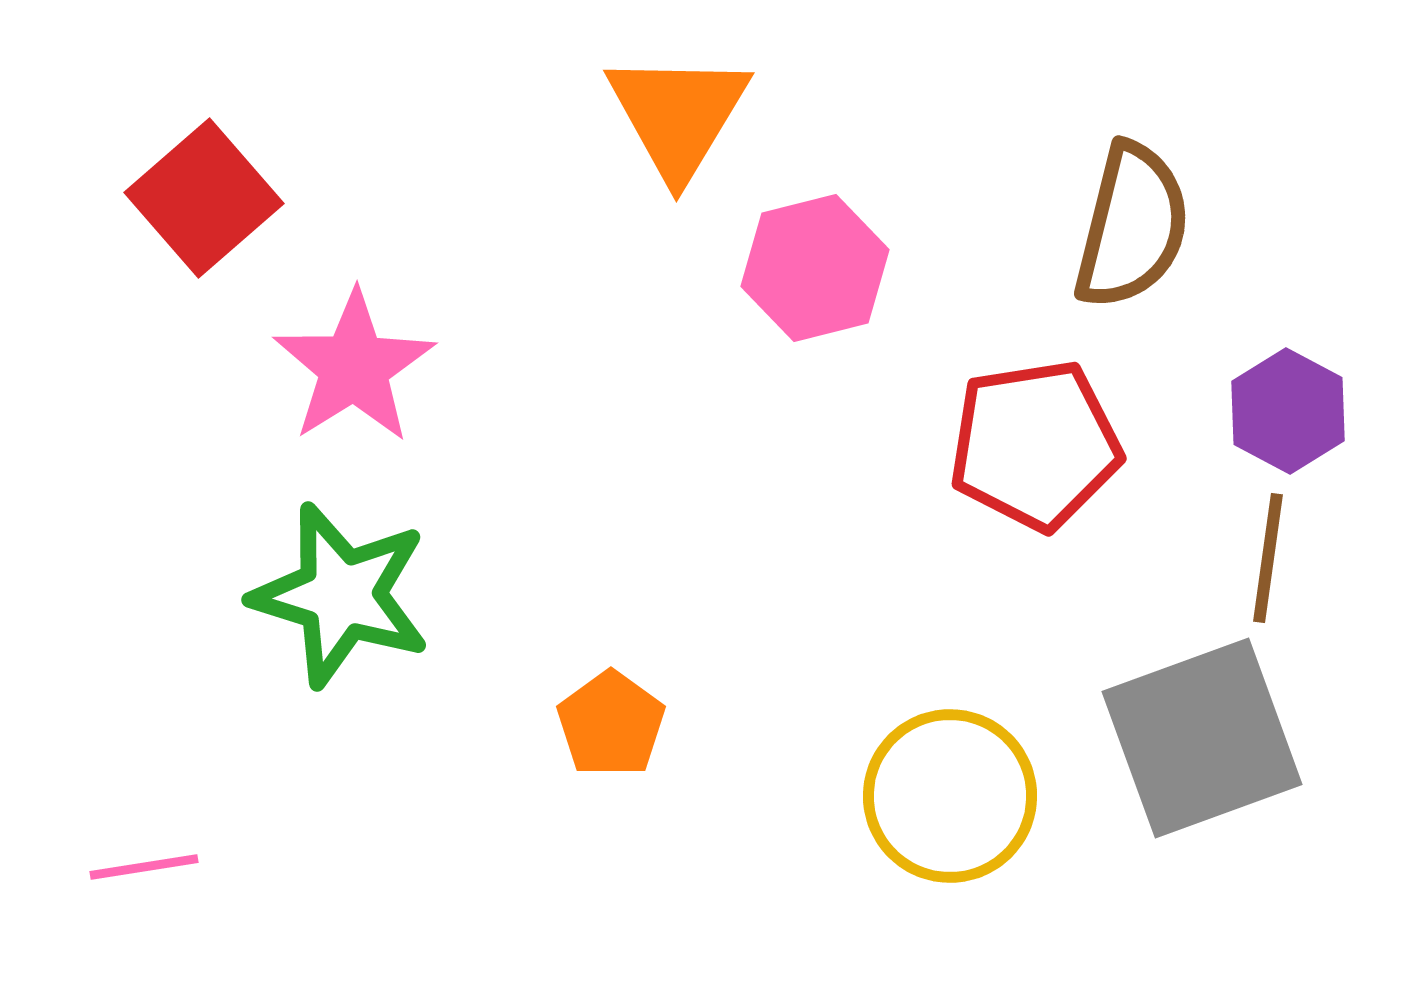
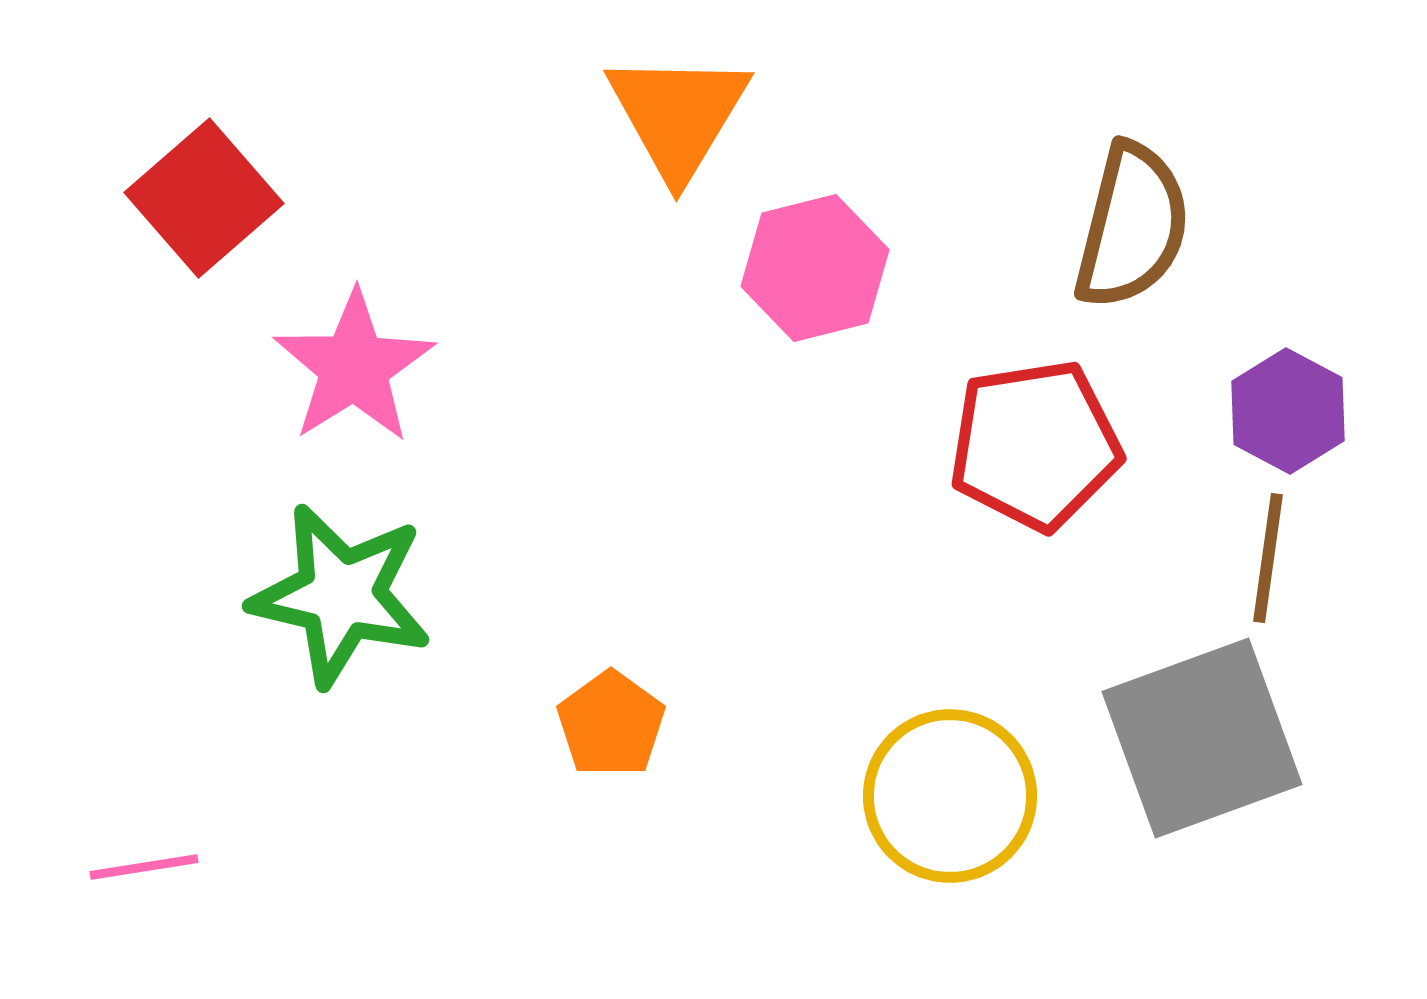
green star: rotated 4 degrees counterclockwise
